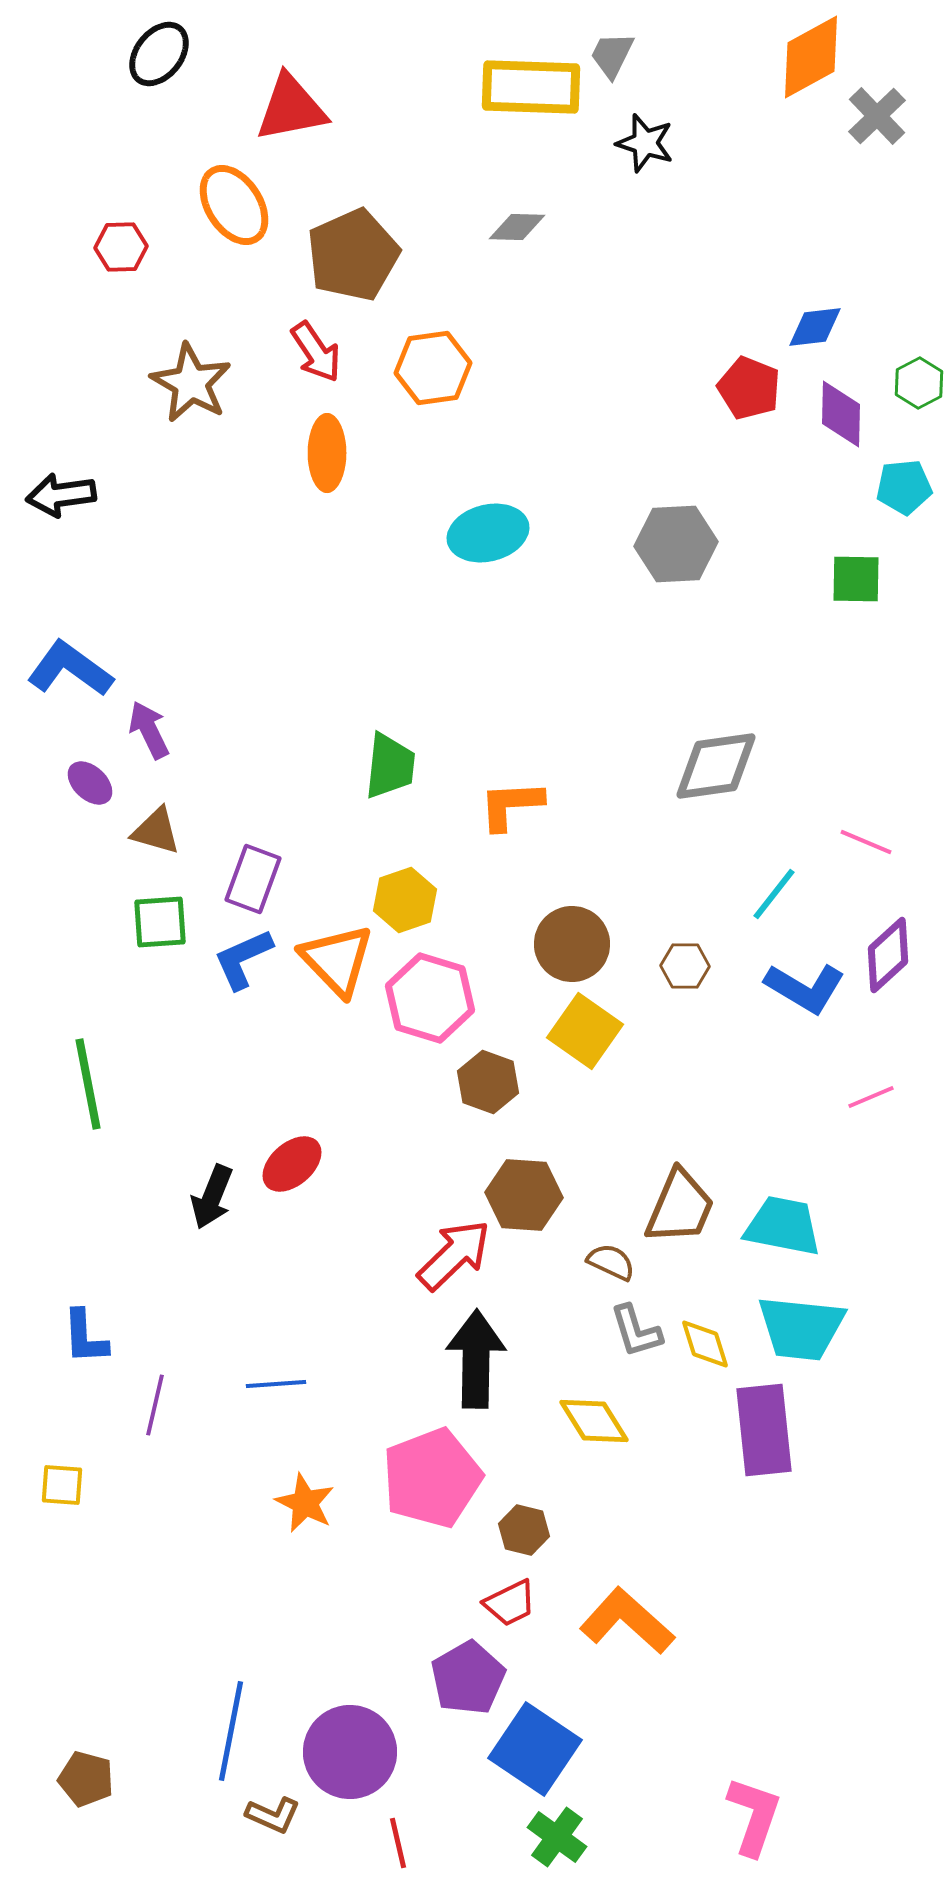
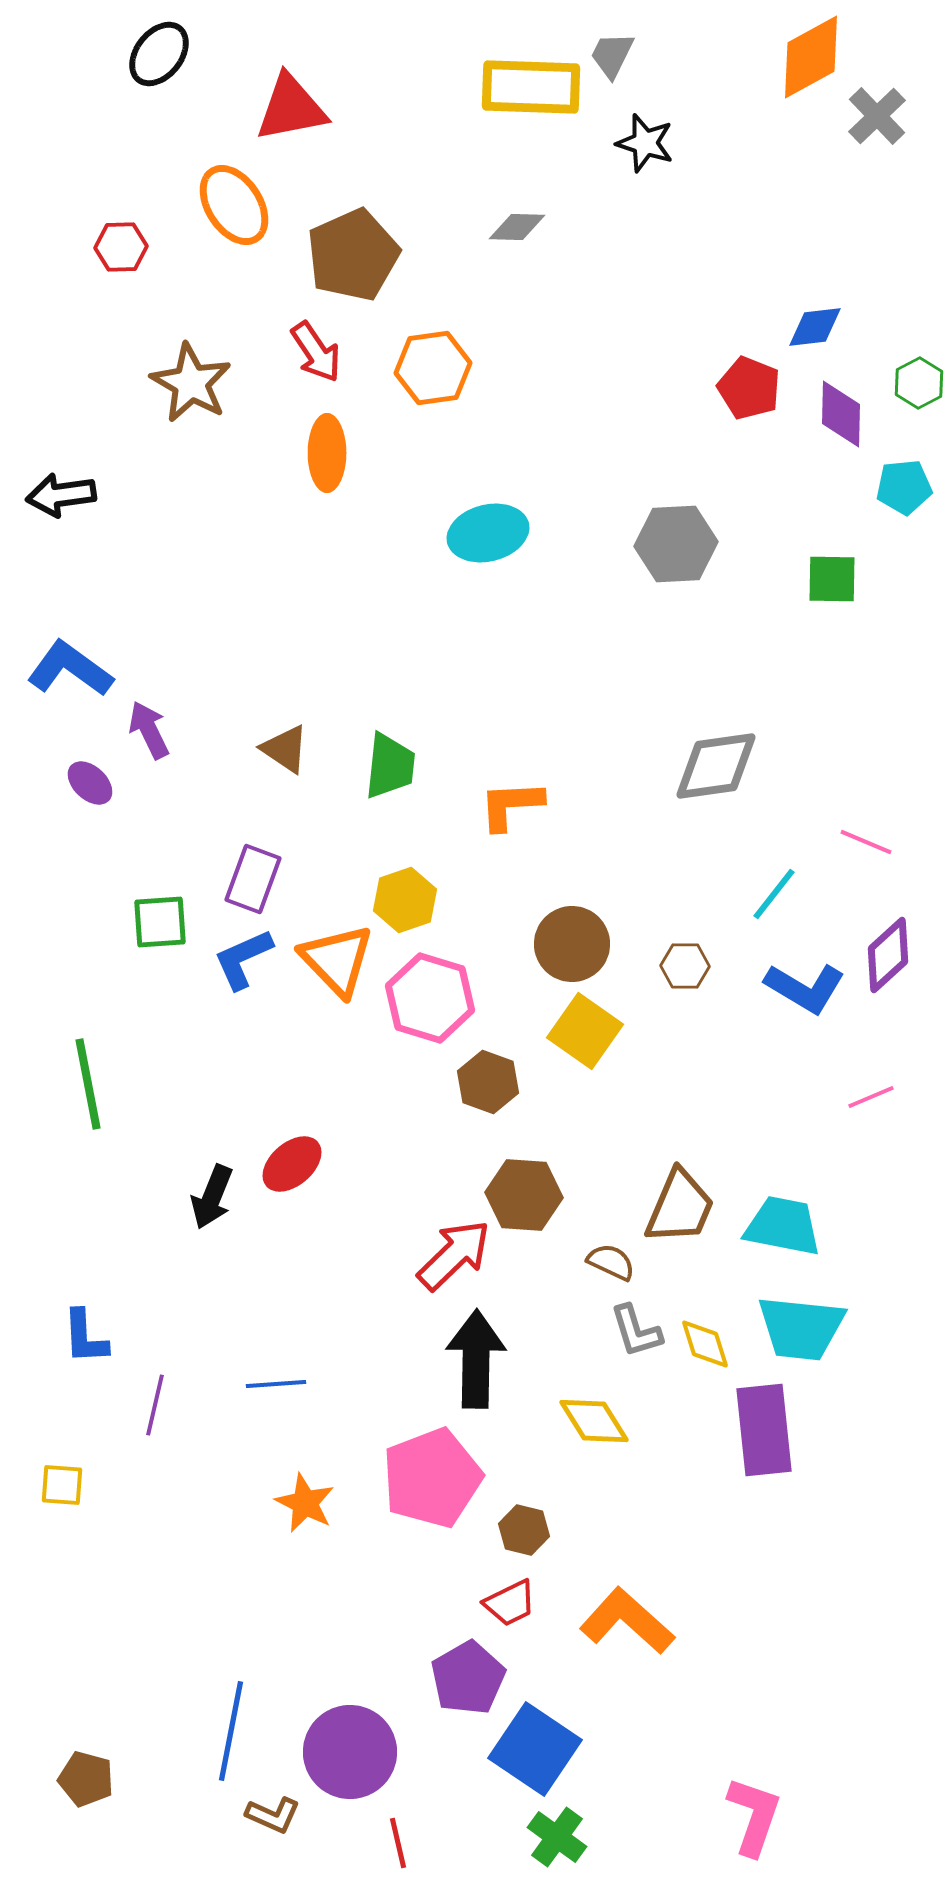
green square at (856, 579): moved 24 px left
brown triangle at (156, 831): moved 129 px right, 82 px up; rotated 18 degrees clockwise
